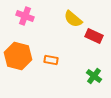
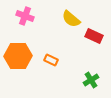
yellow semicircle: moved 2 px left
orange hexagon: rotated 16 degrees counterclockwise
orange rectangle: rotated 16 degrees clockwise
green cross: moved 3 px left, 4 px down; rotated 21 degrees clockwise
